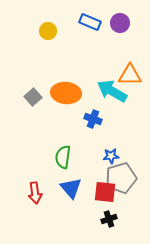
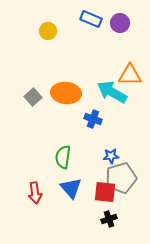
blue rectangle: moved 1 px right, 3 px up
cyan arrow: moved 1 px down
